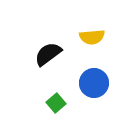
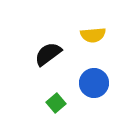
yellow semicircle: moved 1 px right, 2 px up
